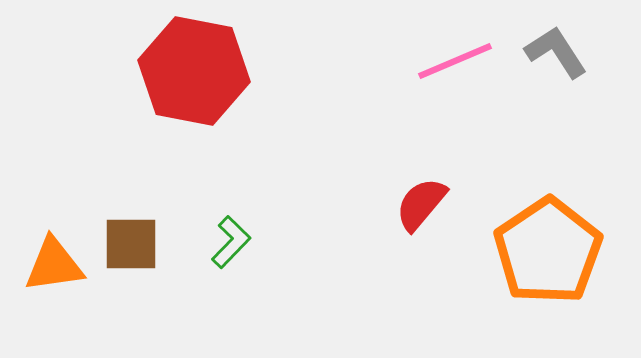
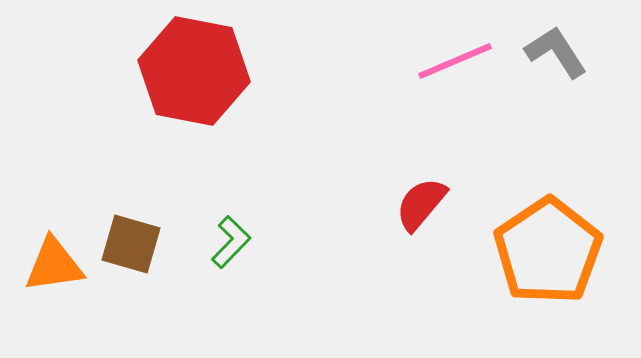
brown square: rotated 16 degrees clockwise
